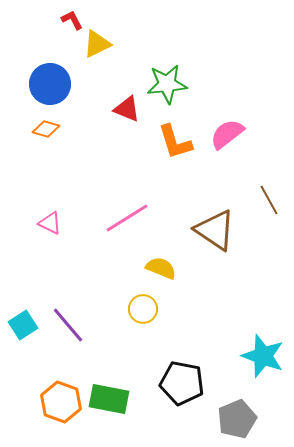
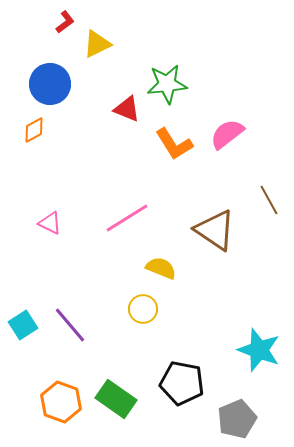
red L-shape: moved 7 px left, 2 px down; rotated 80 degrees clockwise
orange diamond: moved 12 px left, 1 px down; rotated 44 degrees counterclockwise
orange L-shape: moved 1 px left, 2 px down; rotated 15 degrees counterclockwise
purple line: moved 2 px right
cyan star: moved 4 px left, 6 px up
green rectangle: moved 7 px right; rotated 24 degrees clockwise
